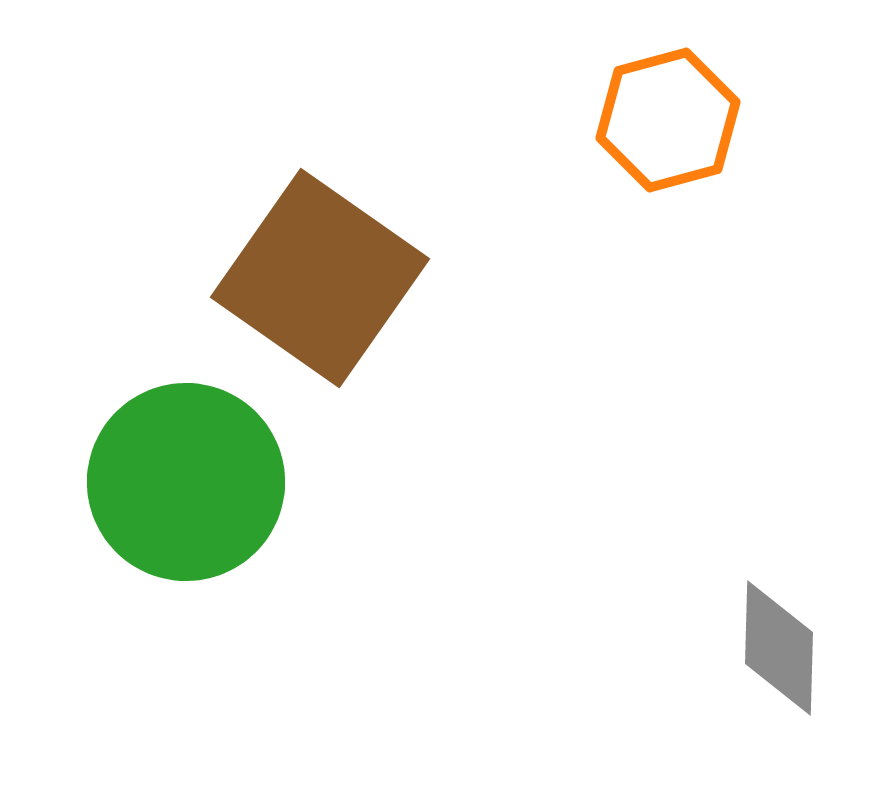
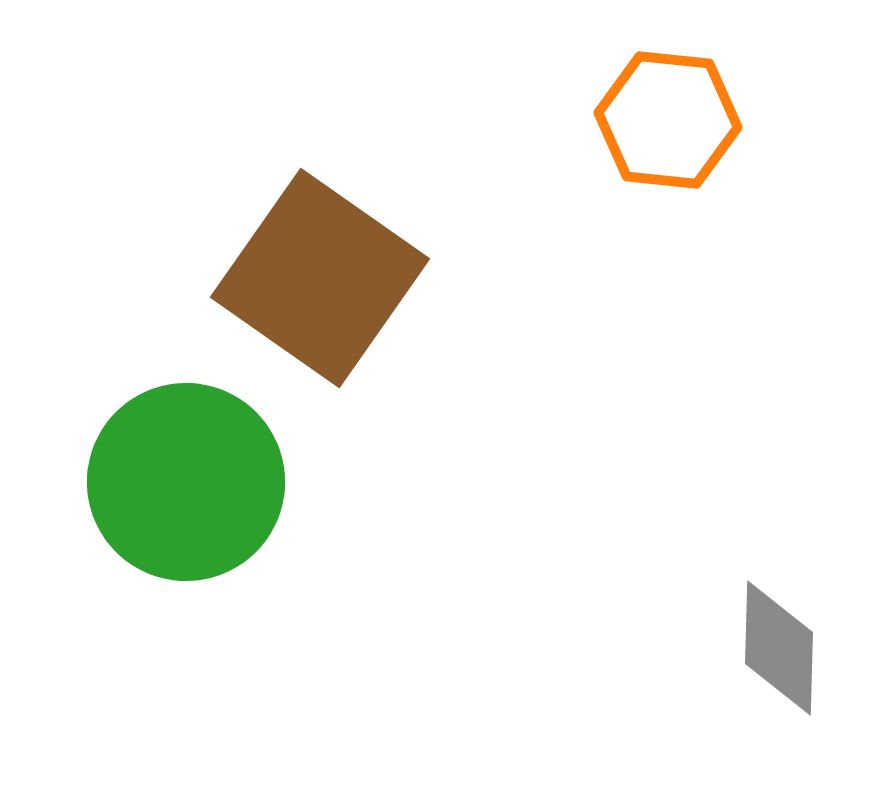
orange hexagon: rotated 21 degrees clockwise
